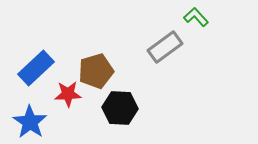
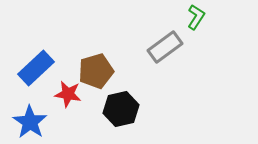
green L-shape: rotated 75 degrees clockwise
red star: rotated 12 degrees clockwise
black hexagon: moved 1 px right, 1 px down; rotated 16 degrees counterclockwise
